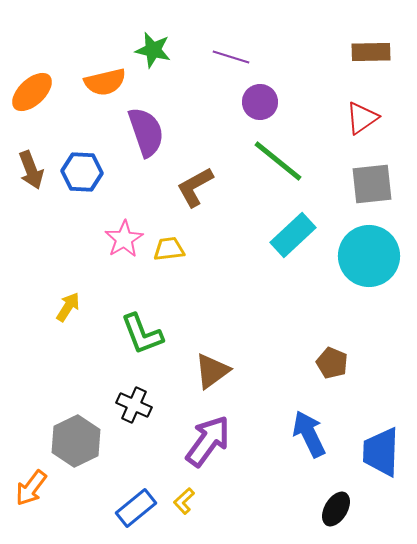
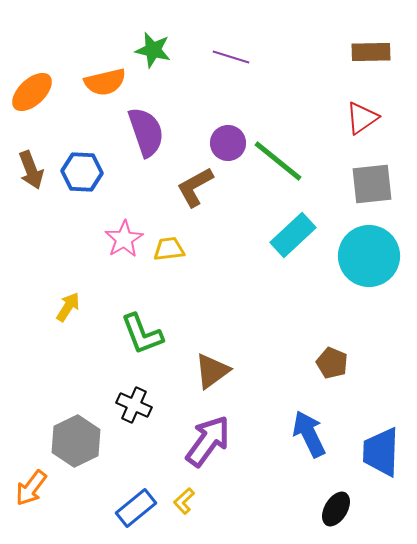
purple circle: moved 32 px left, 41 px down
